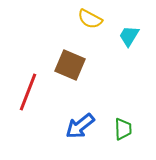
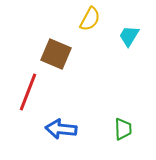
yellow semicircle: rotated 90 degrees counterclockwise
brown square: moved 14 px left, 11 px up
blue arrow: moved 19 px left, 3 px down; rotated 44 degrees clockwise
